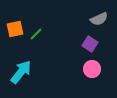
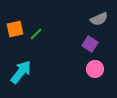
pink circle: moved 3 px right
